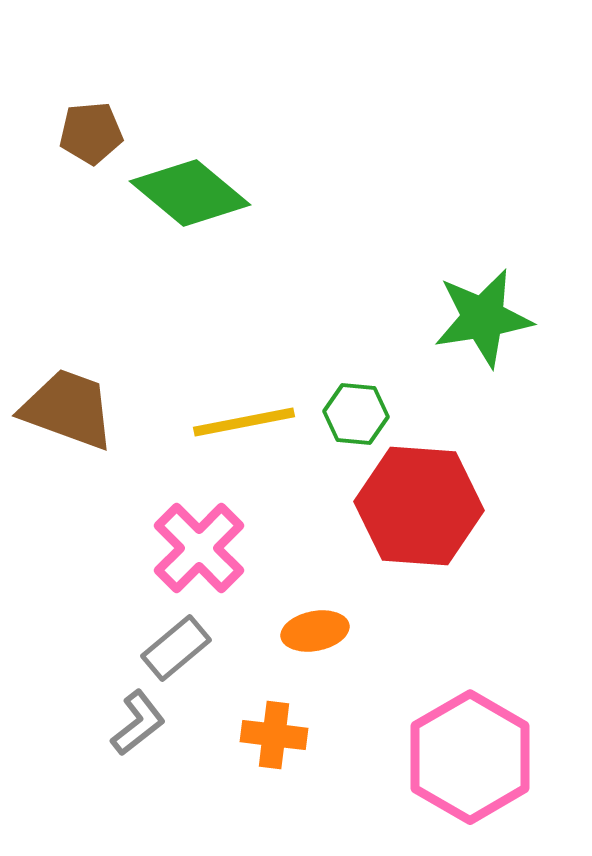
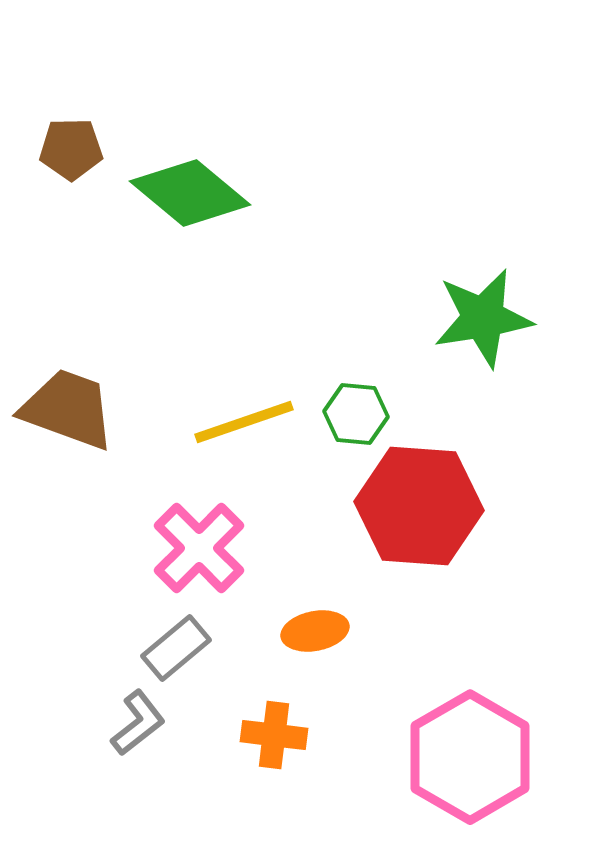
brown pentagon: moved 20 px left, 16 px down; rotated 4 degrees clockwise
yellow line: rotated 8 degrees counterclockwise
